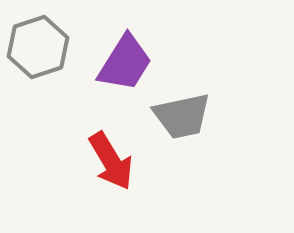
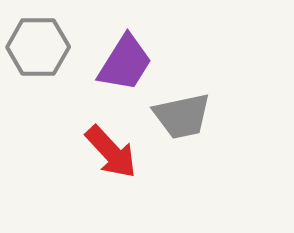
gray hexagon: rotated 18 degrees clockwise
red arrow: moved 9 px up; rotated 12 degrees counterclockwise
